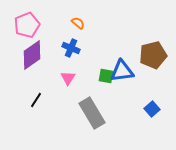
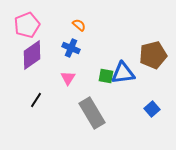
orange semicircle: moved 1 px right, 2 px down
blue triangle: moved 1 px right, 2 px down
